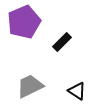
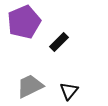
black rectangle: moved 3 px left
black triangle: moved 8 px left; rotated 36 degrees clockwise
